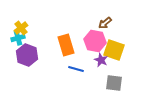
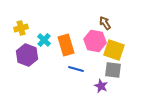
brown arrow: rotated 96 degrees clockwise
yellow cross: rotated 24 degrees clockwise
cyan cross: moved 26 px right, 2 px down; rotated 32 degrees counterclockwise
purple star: moved 26 px down
gray square: moved 1 px left, 13 px up
